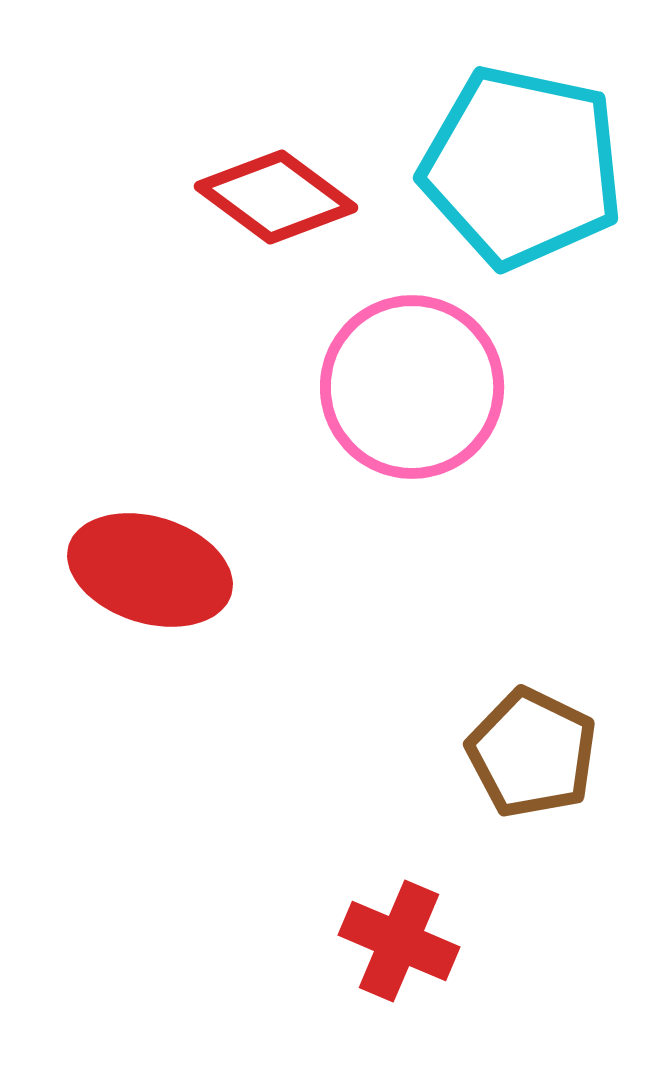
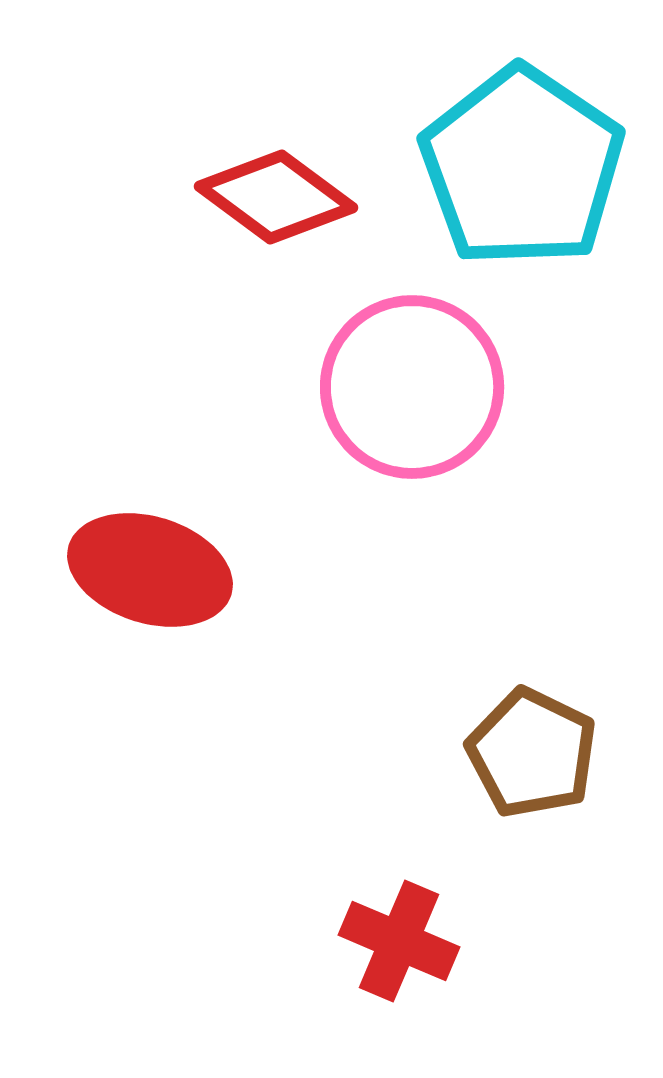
cyan pentagon: rotated 22 degrees clockwise
